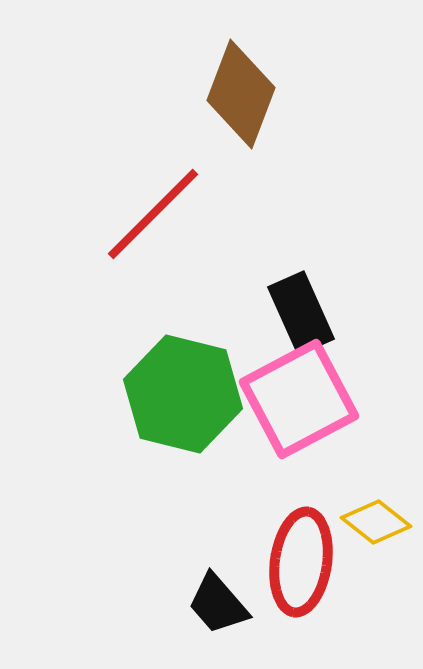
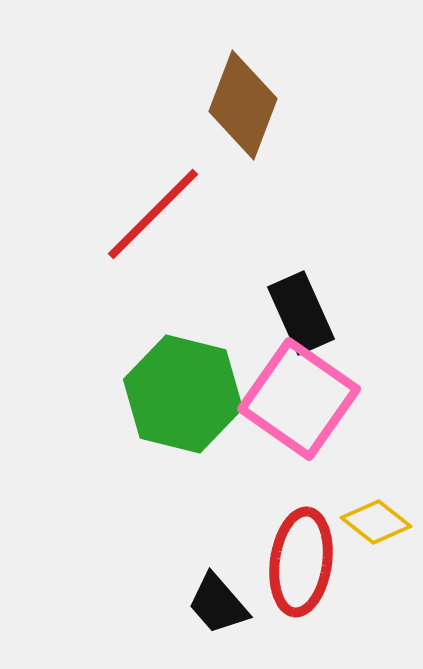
brown diamond: moved 2 px right, 11 px down
pink square: rotated 27 degrees counterclockwise
